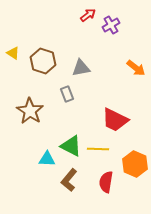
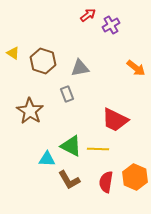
gray triangle: moved 1 px left
orange hexagon: moved 13 px down
brown L-shape: rotated 70 degrees counterclockwise
